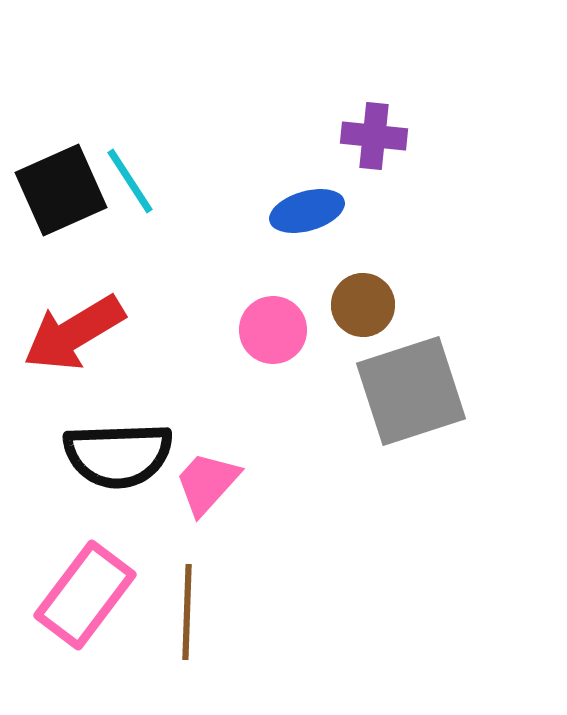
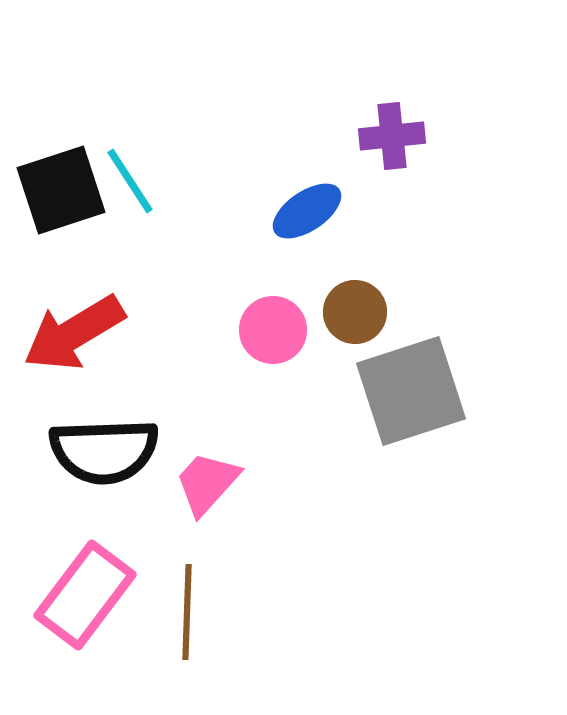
purple cross: moved 18 px right; rotated 12 degrees counterclockwise
black square: rotated 6 degrees clockwise
blue ellipse: rotated 18 degrees counterclockwise
brown circle: moved 8 px left, 7 px down
black semicircle: moved 14 px left, 4 px up
